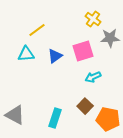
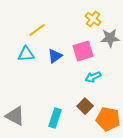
gray triangle: moved 1 px down
